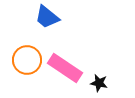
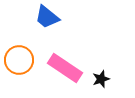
orange circle: moved 8 px left
black star: moved 2 px right, 4 px up; rotated 30 degrees counterclockwise
